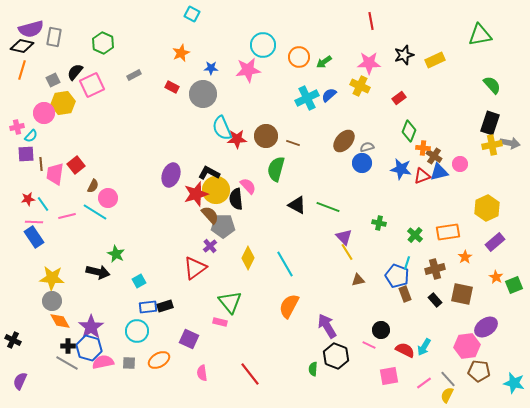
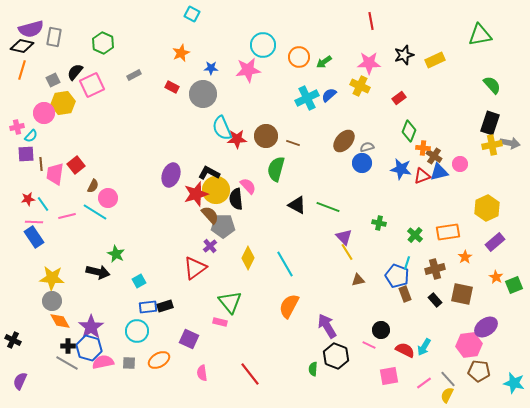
pink hexagon at (467, 346): moved 2 px right, 1 px up
